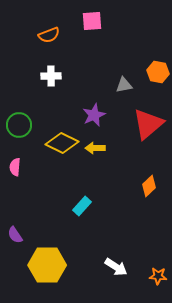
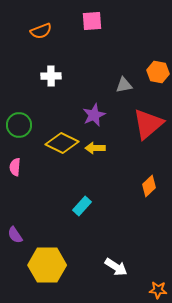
orange semicircle: moved 8 px left, 4 px up
orange star: moved 14 px down
